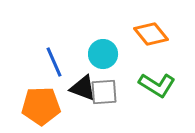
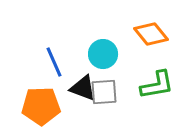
green L-shape: rotated 42 degrees counterclockwise
